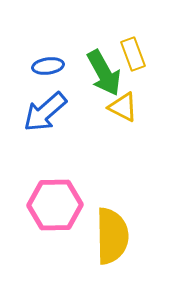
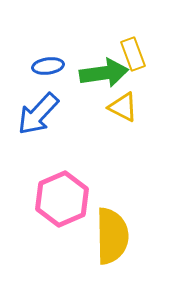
green arrow: rotated 69 degrees counterclockwise
blue arrow: moved 7 px left, 2 px down; rotated 6 degrees counterclockwise
pink hexagon: moved 7 px right, 6 px up; rotated 22 degrees counterclockwise
